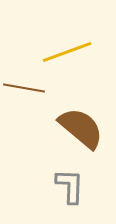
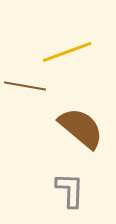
brown line: moved 1 px right, 2 px up
gray L-shape: moved 4 px down
